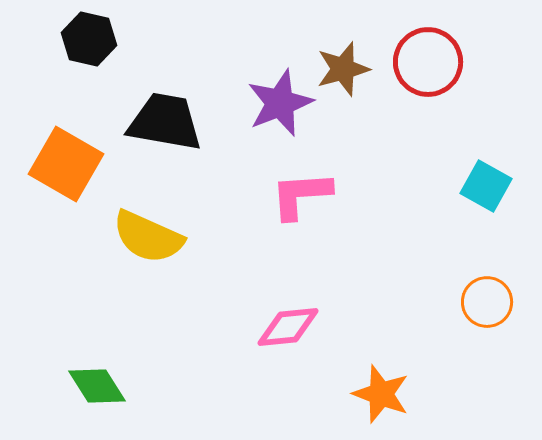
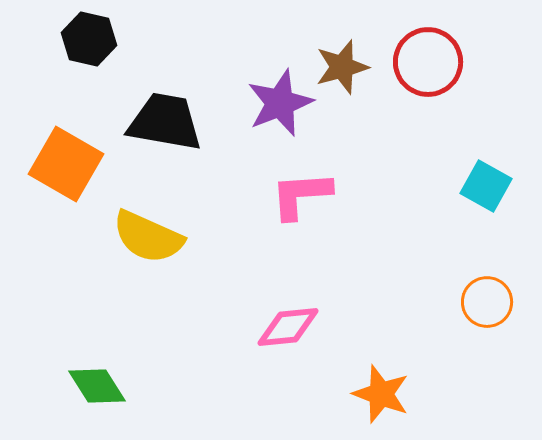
brown star: moved 1 px left, 2 px up
